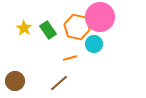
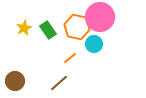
yellow star: rotated 14 degrees clockwise
orange line: rotated 24 degrees counterclockwise
